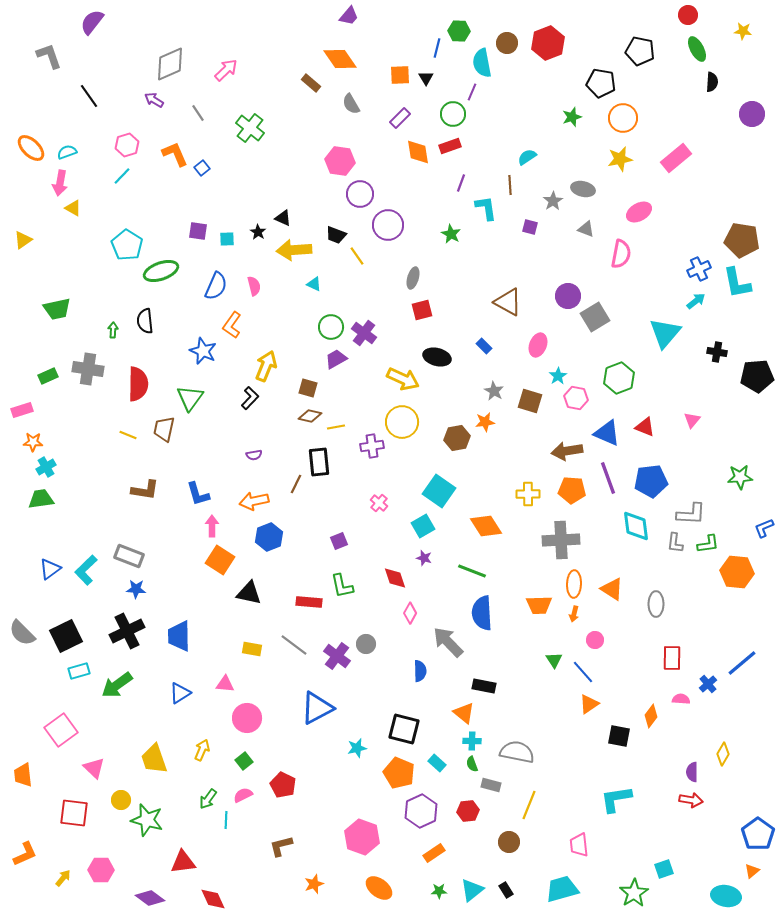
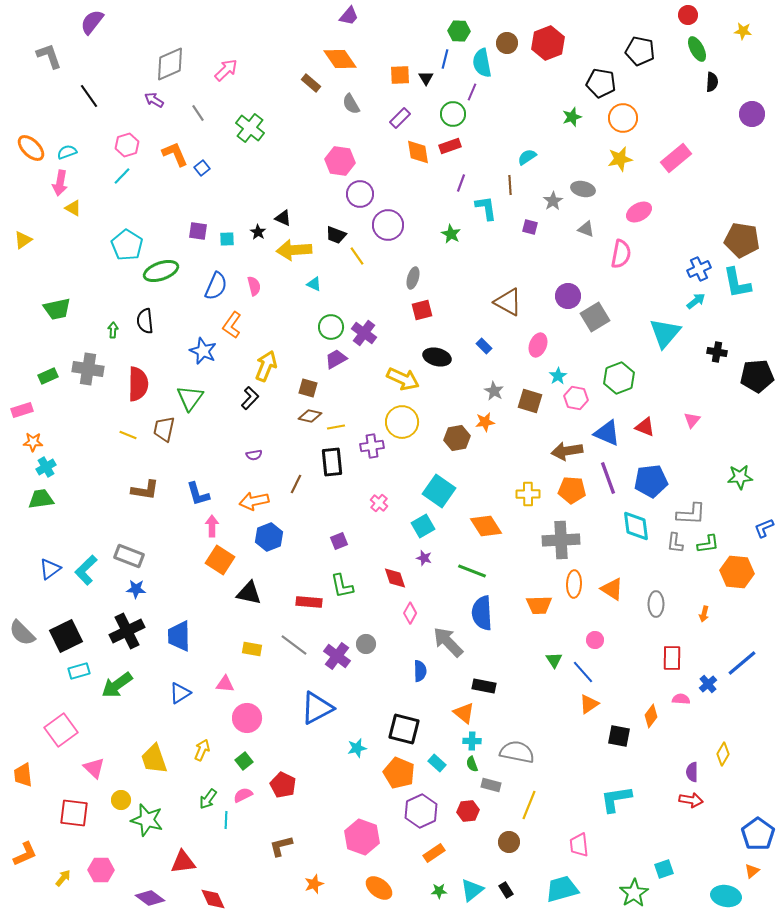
blue line at (437, 48): moved 8 px right, 11 px down
black rectangle at (319, 462): moved 13 px right
orange arrow at (574, 614): moved 130 px right
